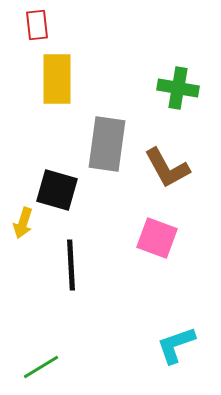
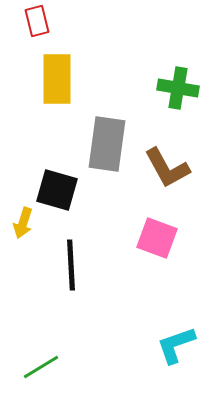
red rectangle: moved 4 px up; rotated 8 degrees counterclockwise
